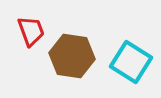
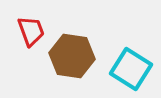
cyan square: moved 7 px down
